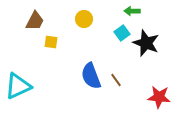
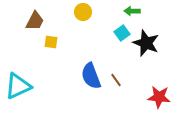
yellow circle: moved 1 px left, 7 px up
